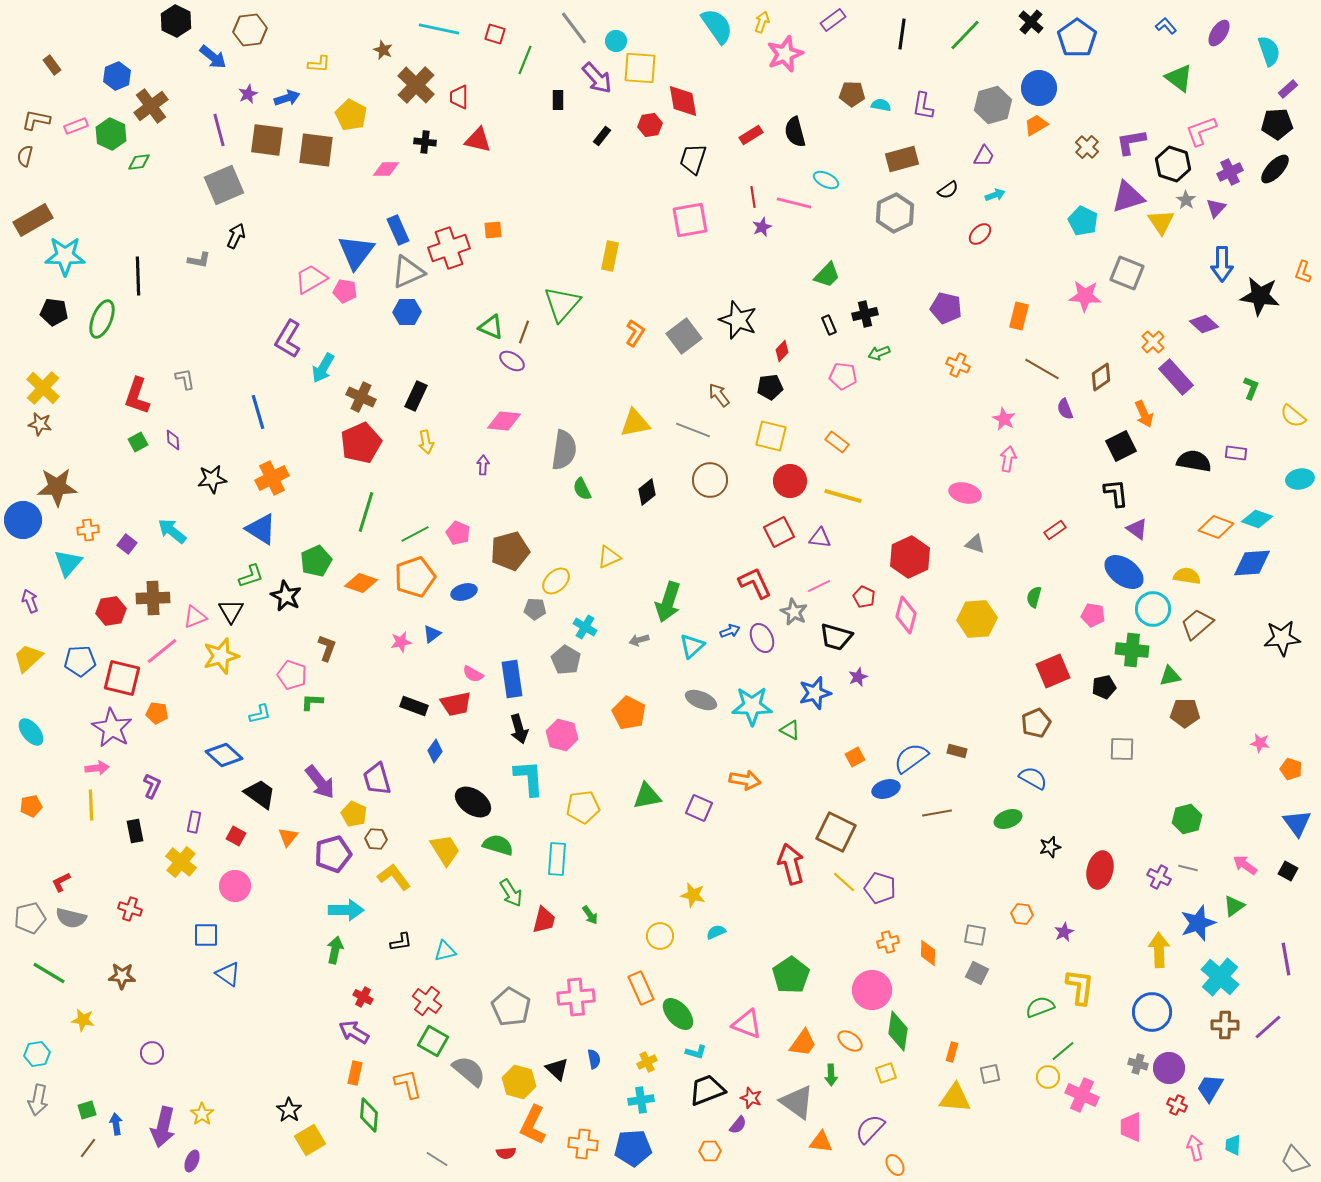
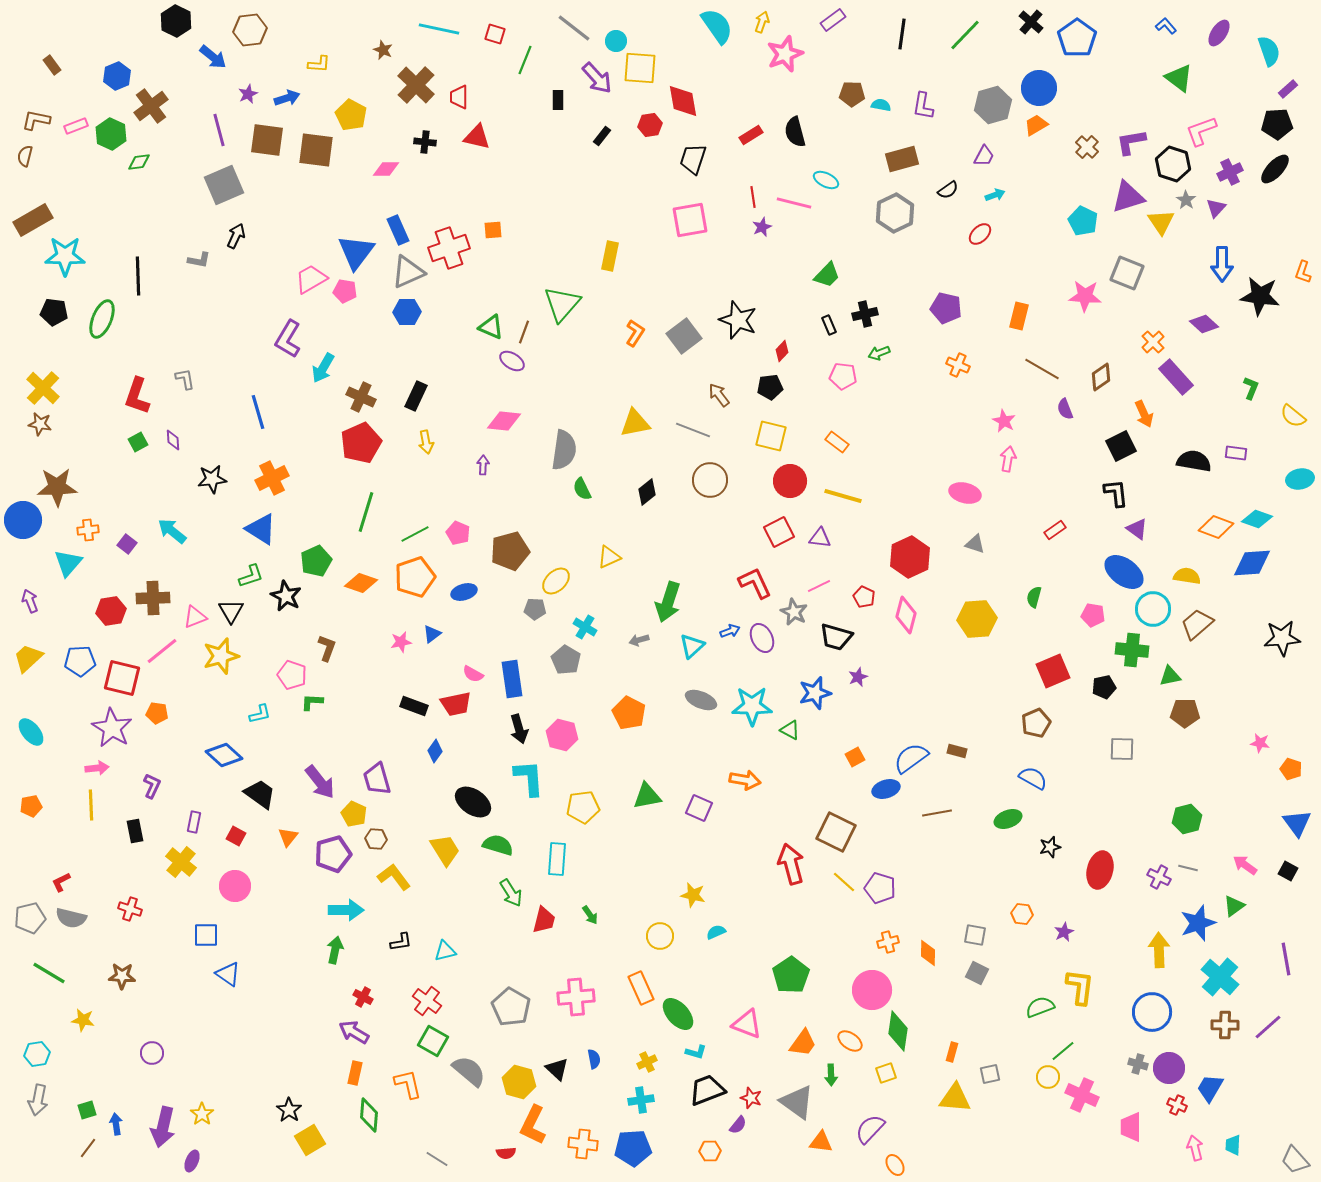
gray line at (574, 28): rotated 15 degrees counterclockwise
red triangle at (478, 140): moved 1 px left, 3 px up
pink star at (1004, 419): moved 2 px down
